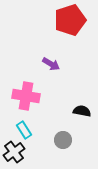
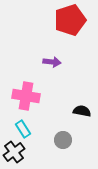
purple arrow: moved 1 px right, 2 px up; rotated 24 degrees counterclockwise
cyan rectangle: moved 1 px left, 1 px up
